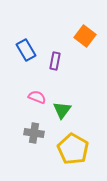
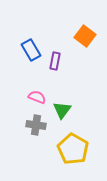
blue rectangle: moved 5 px right
gray cross: moved 2 px right, 8 px up
